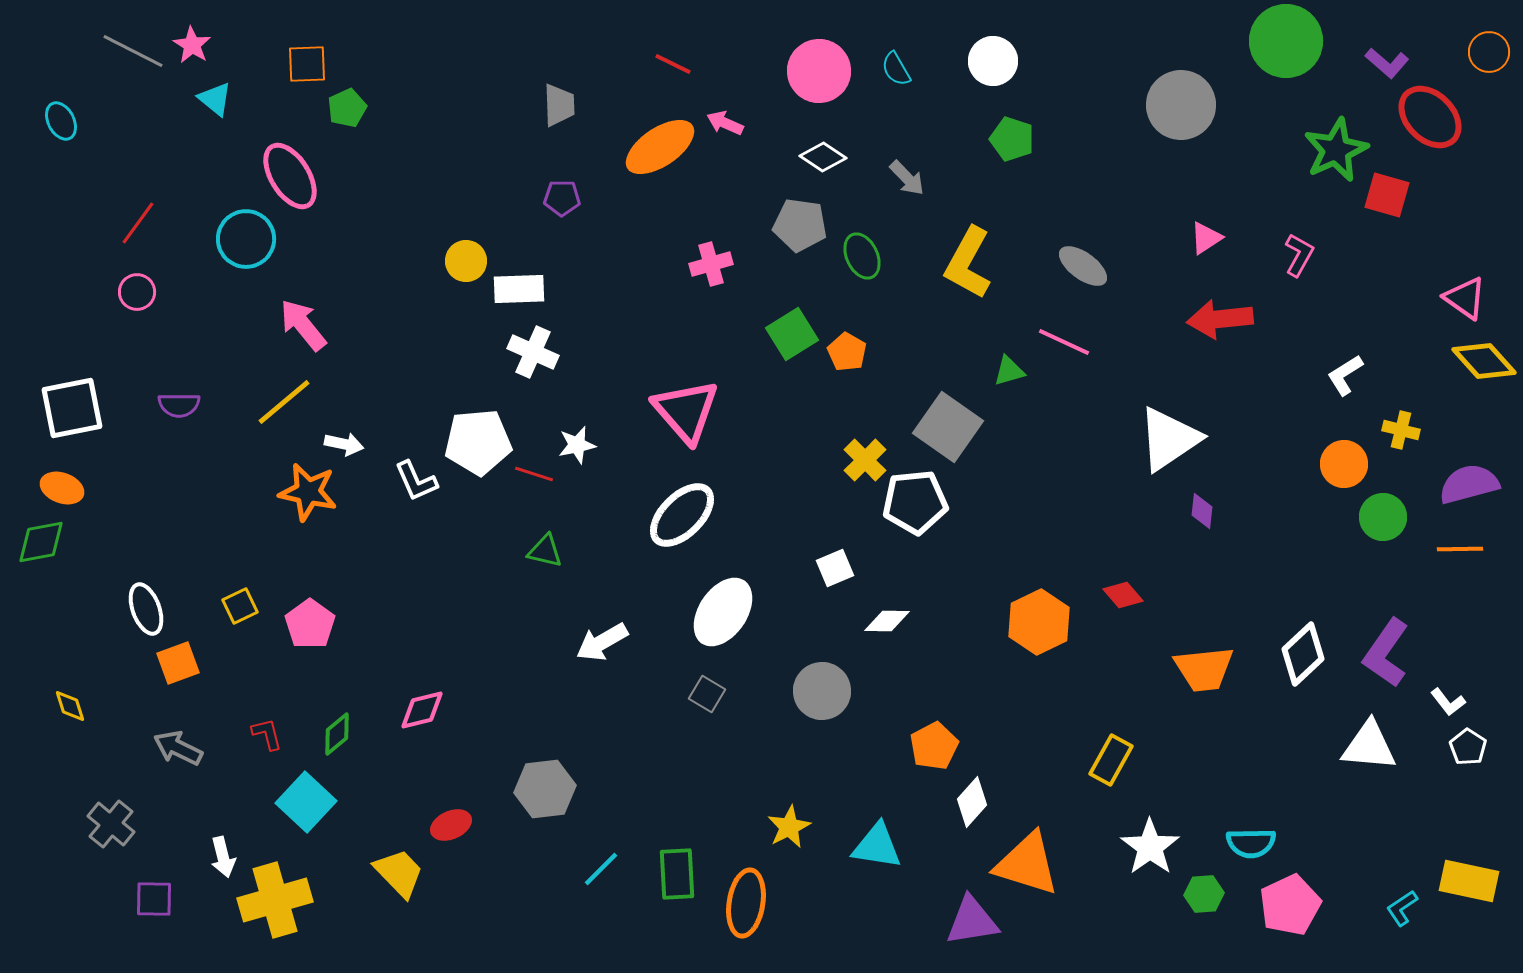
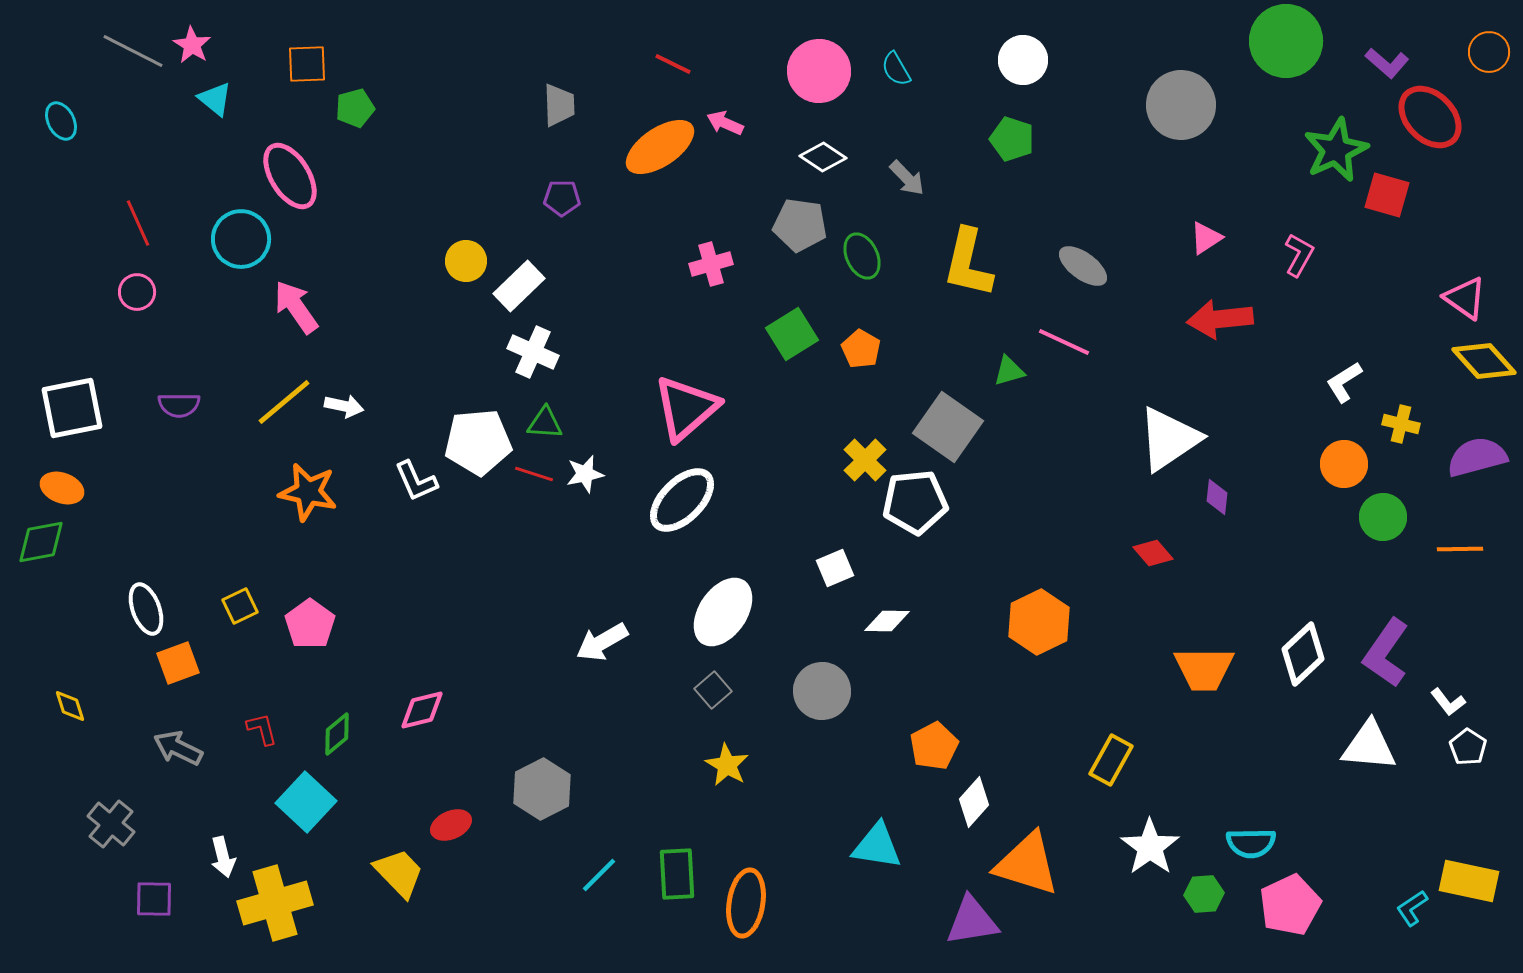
white circle at (993, 61): moved 30 px right, 1 px up
green pentagon at (347, 108): moved 8 px right; rotated 9 degrees clockwise
red line at (138, 223): rotated 60 degrees counterclockwise
cyan circle at (246, 239): moved 5 px left
yellow L-shape at (968, 263): rotated 16 degrees counterclockwise
white rectangle at (519, 289): moved 3 px up; rotated 42 degrees counterclockwise
pink arrow at (303, 325): moved 7 px left, 18 px up; rotated 4 degrees clockwise
orange pentagon at (847, 352): moved 14 px right, 3 px up
white L-shape at (1345, 375): moved 1 px left, 7 px down
pink triangle at (686, 411): moved 3 px up; rotated 30 degrees clockwise
yellow cross at (1401, 430): moved 6 px up
white arrow at (344, 444): moved 38 px up
white star at (577, 445): moved 8 px right, 29 px down
purple semicircle at (1469, 484): moved 8 px right, 27 px up
purple diamond at (1202, 511): moved 15 px right, 14 px up
white ellipse at (682, 515): moved 15 px up
green triangle at (545, 551): moved 128 px up; rotated 9 degrees counterclockwise
red diamond at (1123, 595): moved 30 px right, 42 px up
orange trapezoid at (1204, 669): rotated 6 degrees clockwise
gray square at (707, 694): moved 6 px right, 4 px up; rotated 18 degrees clockwise
red L-shape at (267, 734): moved 5 px left, 5 px up
gray hexagon at (545, 789): moved 3 px left; rotated 20 degrees counterclockwise
white diamond at (972, 802): moved 2 px right
yellow star at (789, 827): moved 62 px left, 62 px up; rotated 15 degrees counterclockwise
cyan line at (601, 869): moved 2 px left, 6 px down
yellow cross at (275, 900): moved 3 px down
cyan L-shape at (1402, 908): moved 10 px right
